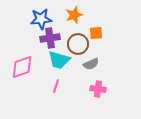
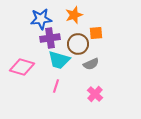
pink diamond: rotated 35 degrees clockwise
pink cross: moved 3 px left, 5 px down; rotated 35 degrees clockwise
